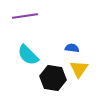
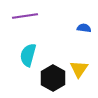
blue semicircle: moved 12 px right, 20 px up
cyan semicircle: rotated 60 degrees clockwise
black hexagon: rotated 20 degrees clockwise
